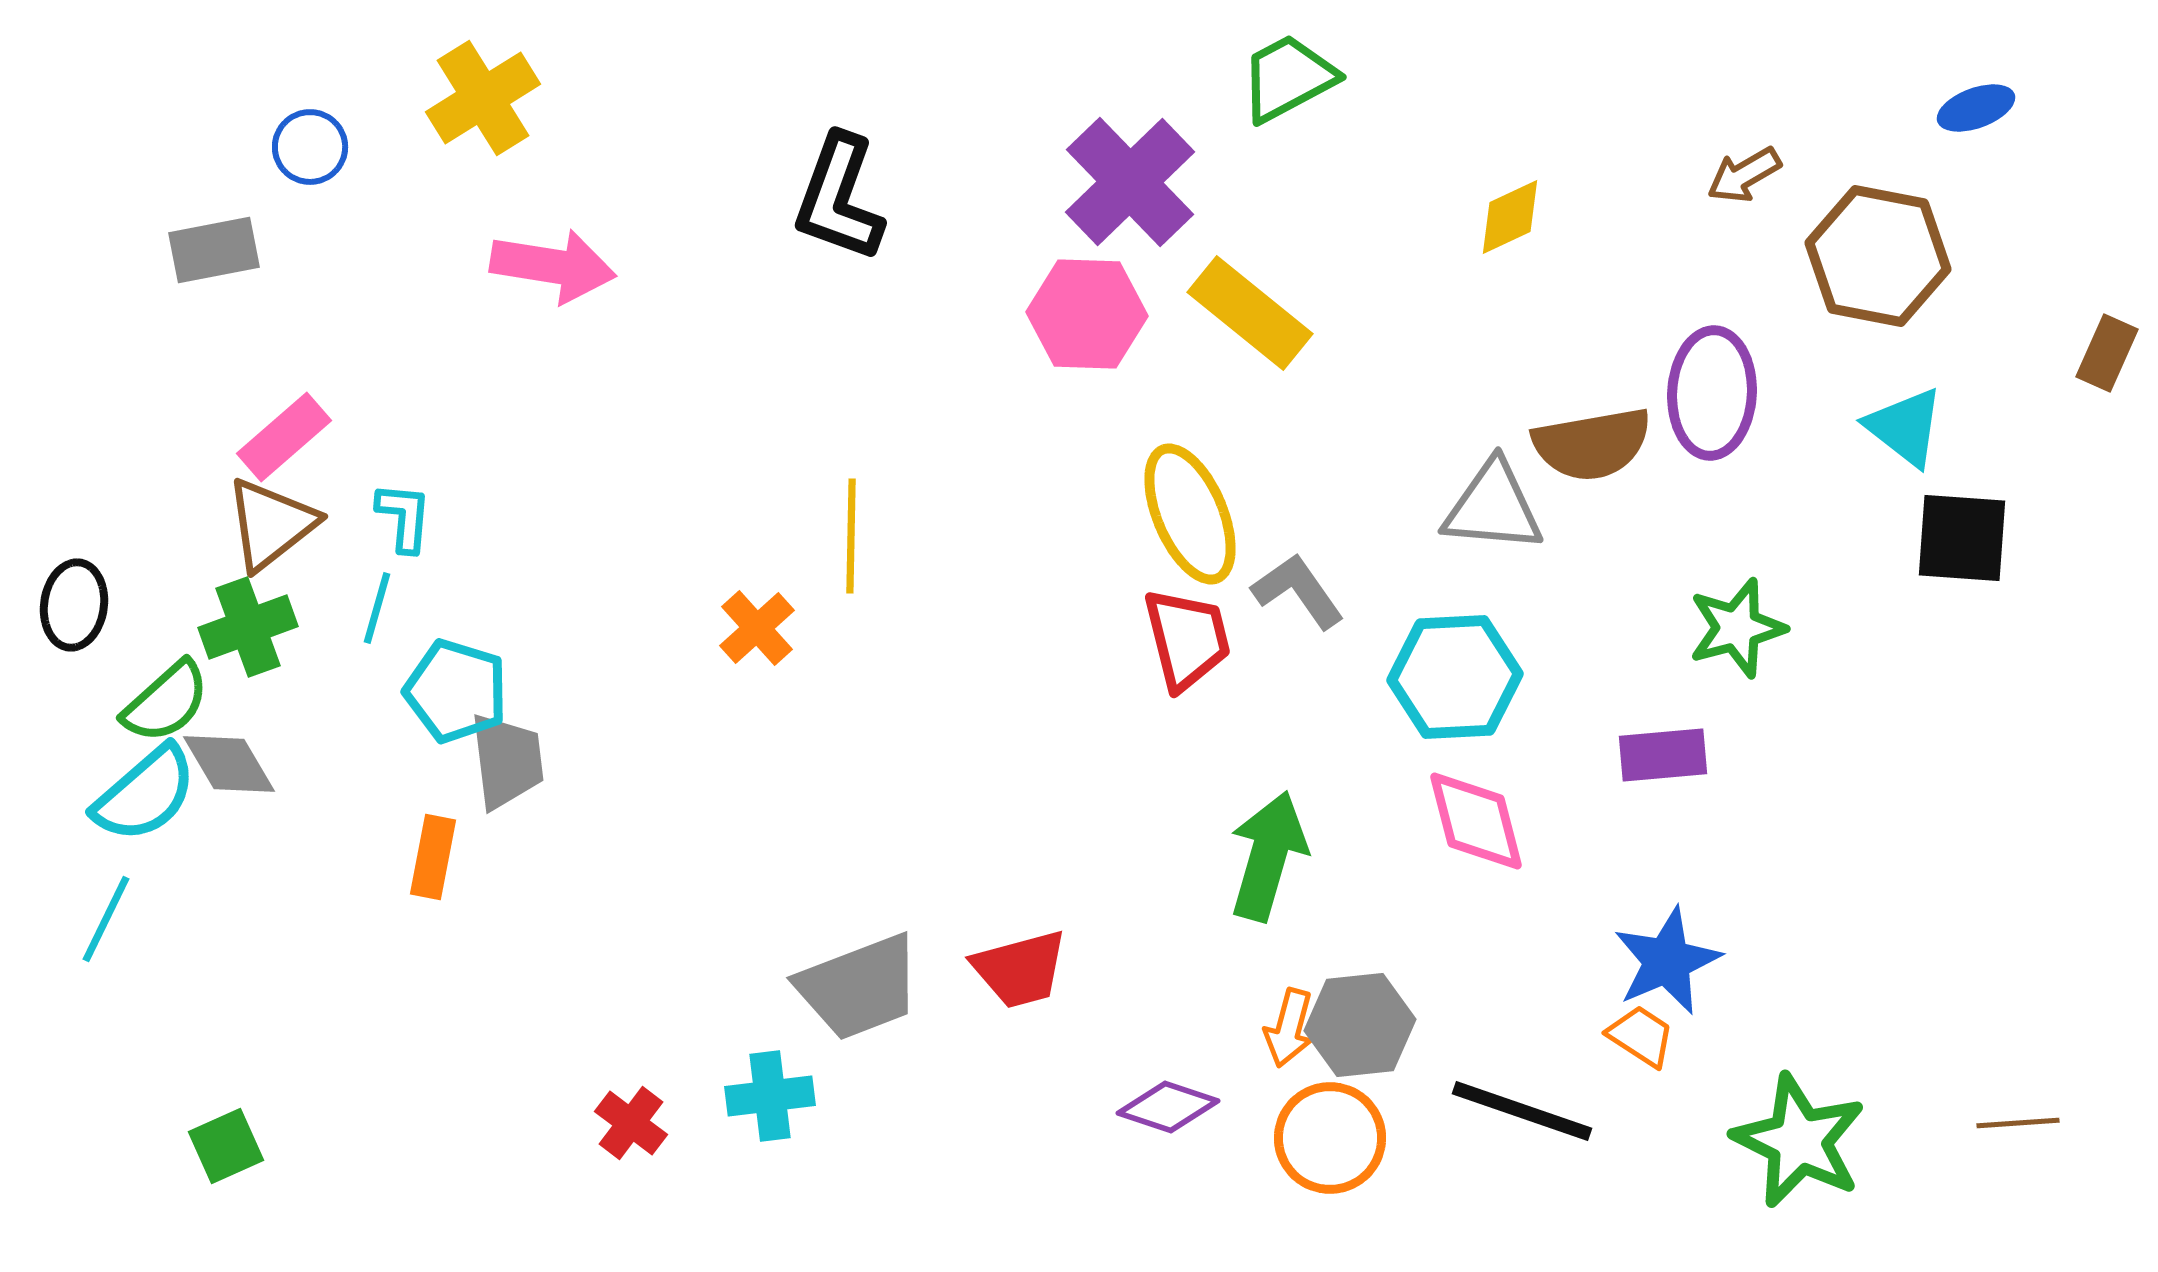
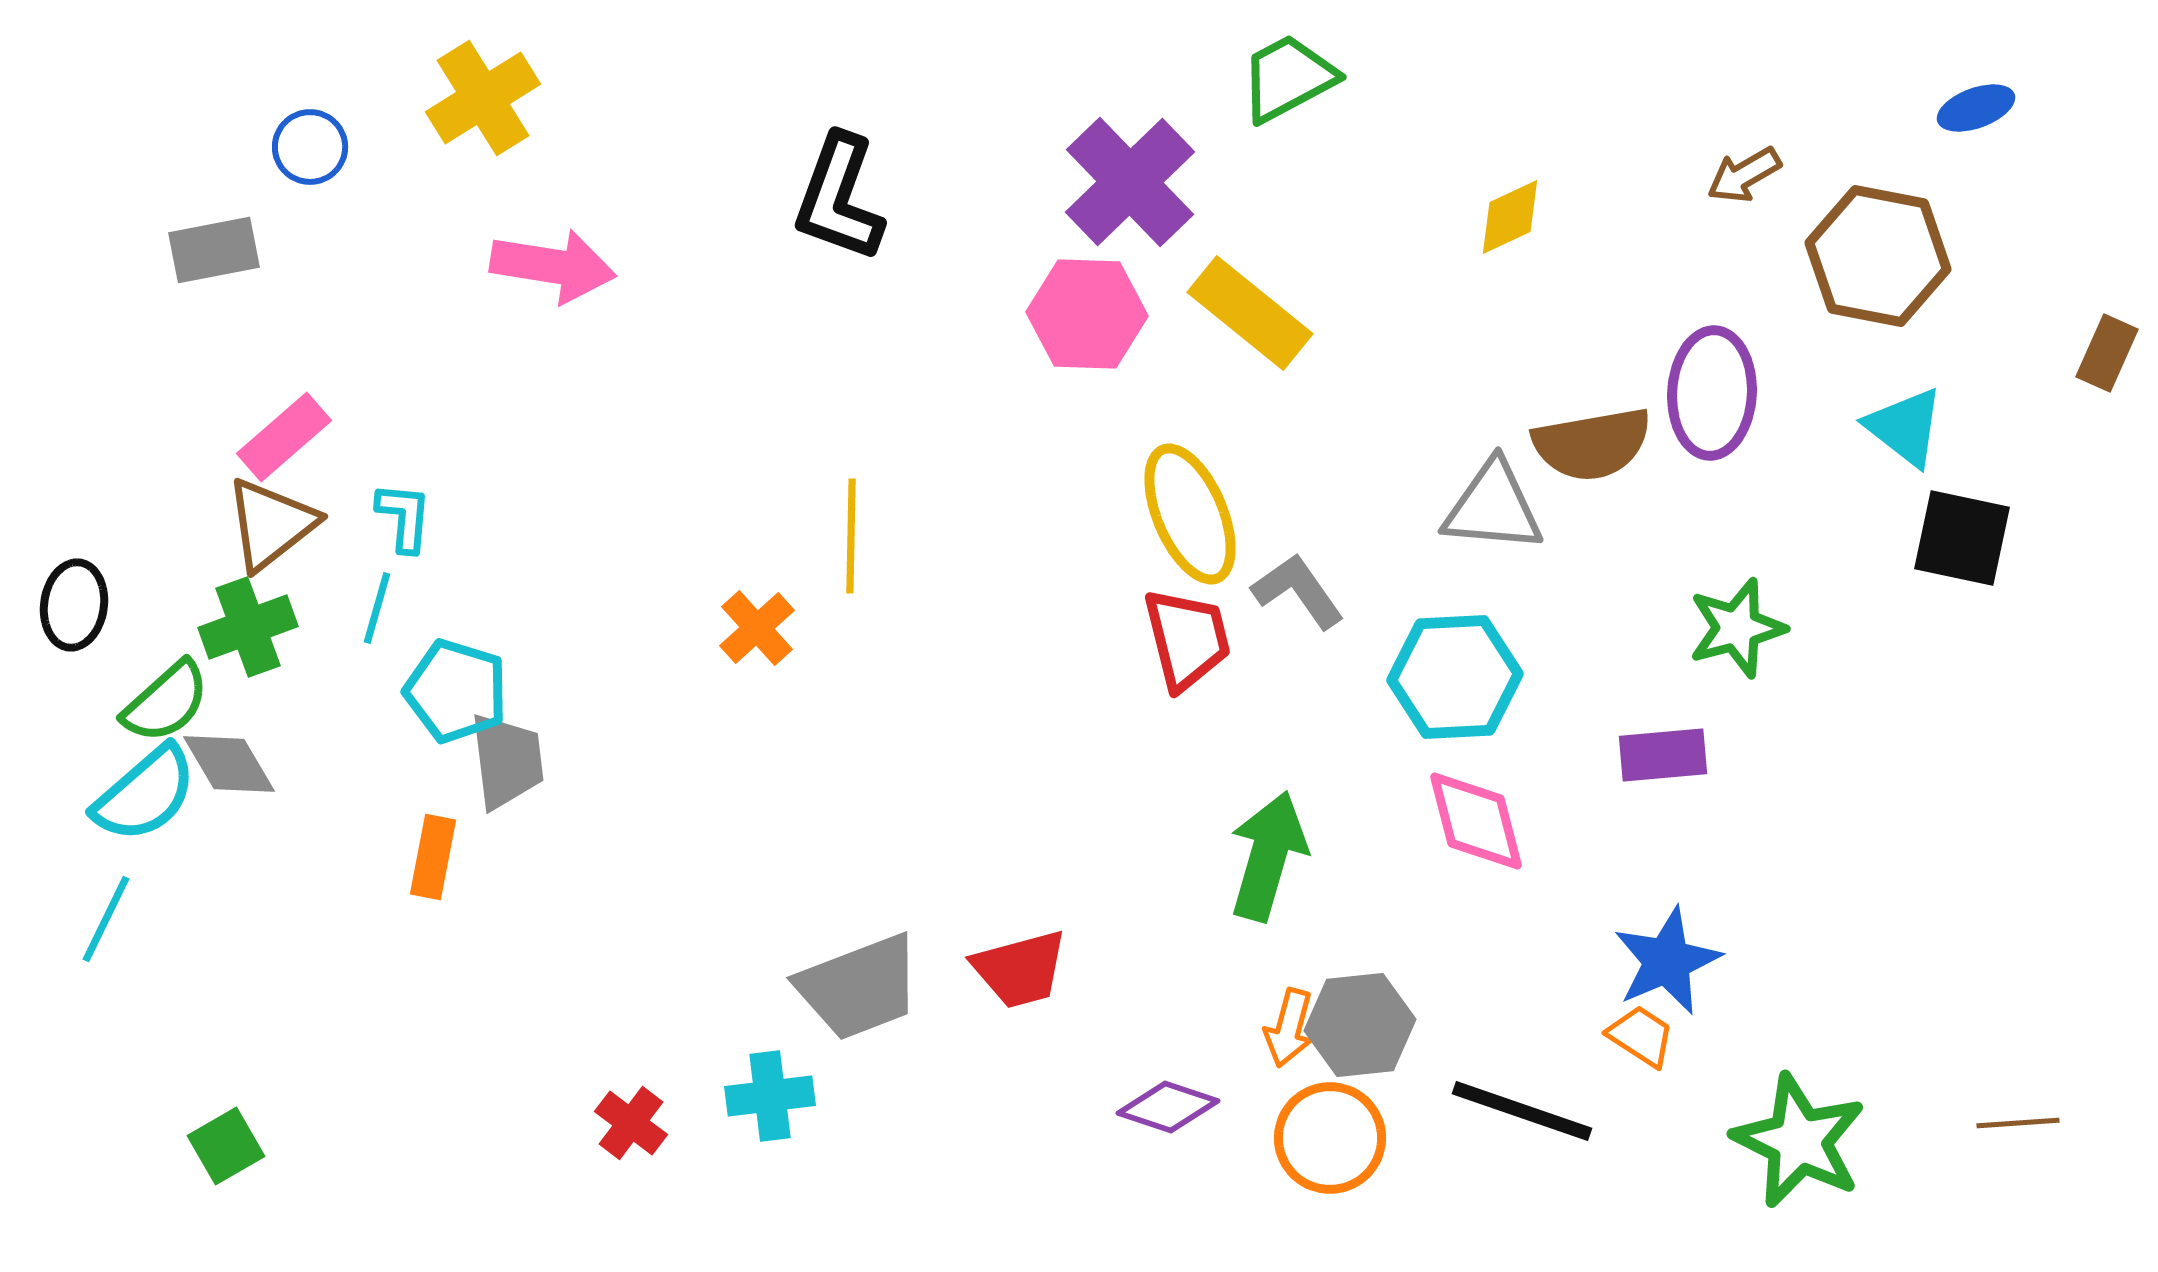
black square at (1962, 538): rotated 8 degrees clockwise
green square at (226, 1146): rotated 6 degrees counterclockwise
